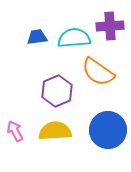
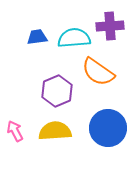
blue circle: moved 2 px up
